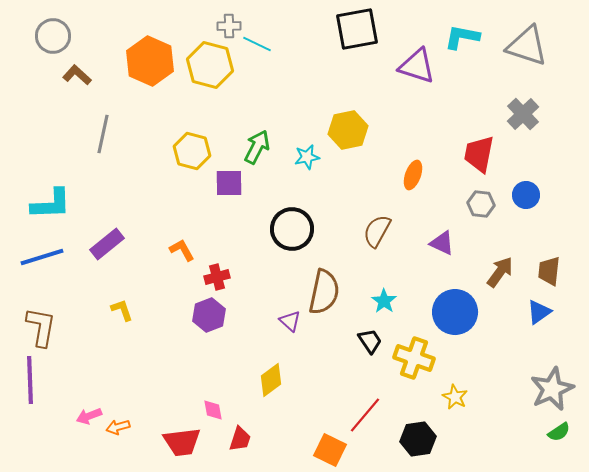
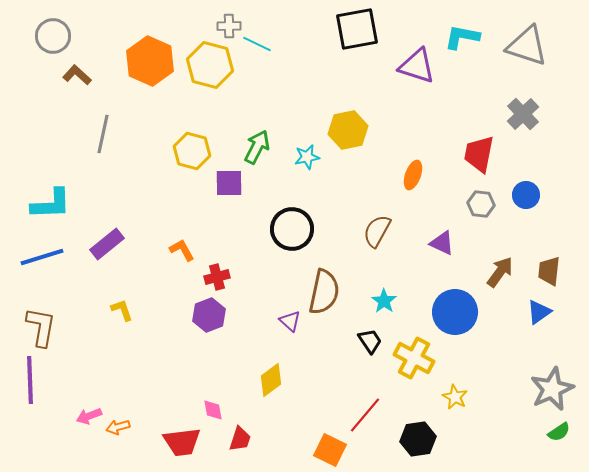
yellow cross at (414, 358): rotated 9 degrees clockwise
